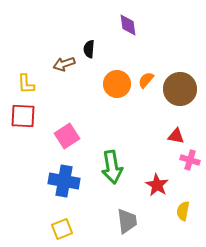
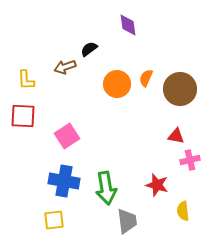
black semicircle: rotated 48 degrees clockwise
brown arrow: moved 1 px right, 3 px down
orange semicircle: moved 2 px up; rotated 18 degrees counterclockwise
yellow L-shape: moved 4 px up
pink cross: rotated 30 degrees counterclockwise
green arrow: moved 6 px left, 21 px down
red star: rotated 15 degrees counterclockwise
yellow semicircle: rotated 18 degrees counterclockwise
yellow square: moved 8 px left, 9 px up; rotated 15 degrees clockwise
